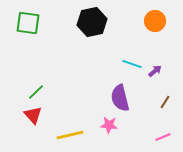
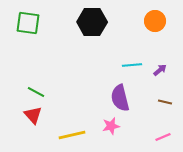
black hexagon: rotated 12 degrees clockwise
cyan line: moved 1 px down; rotated 24 degrees counterclockwise
purple arrow: moved 5 px right, 1 px up
green line: rotated 72 degrees clockwise
brown line: rotated 72 degrees clockwise
pink star: moved 2 px right, 1 px down; rotated 18 degrees counterclockwise
yellow line: moved 2 px right
